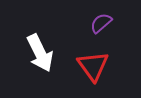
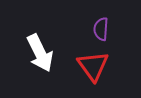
purple semicircle: moved 6 px down; rotated 45 degrees counterclockwise
